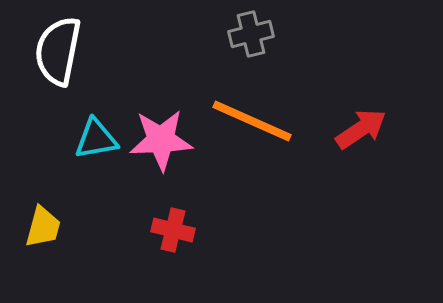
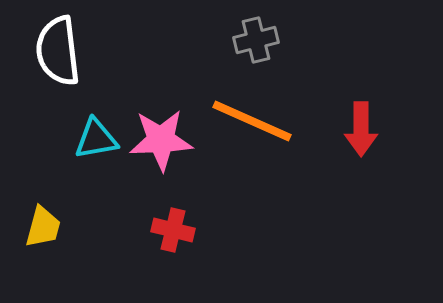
gray cross: moved 5 px right, 6 px down
white semicircle: rotated 18 degrees counterclockwise
red arrow: rotated 124 degrees clockwise
